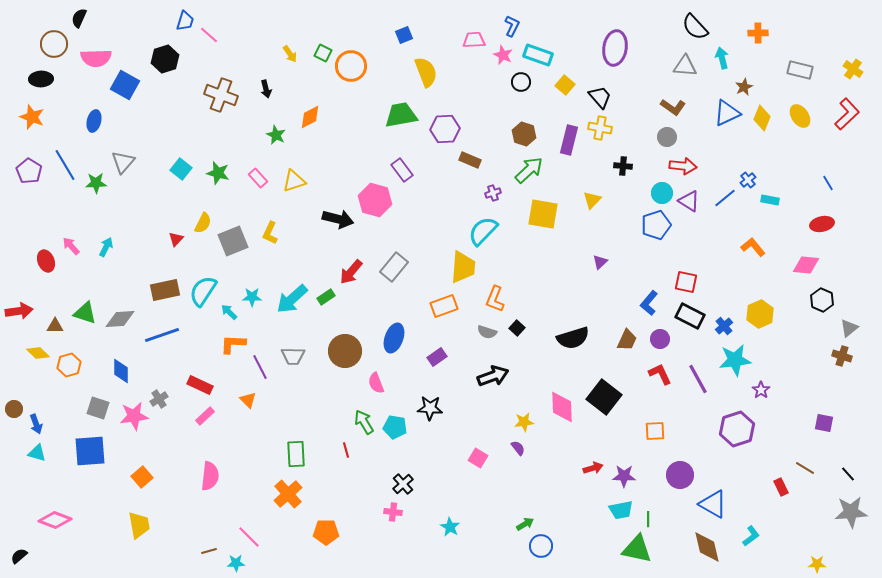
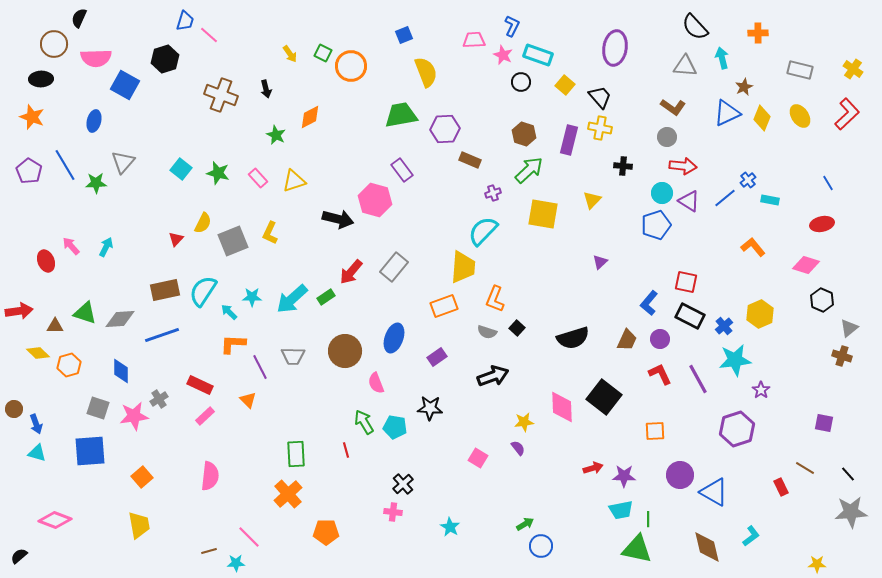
pink diamond at (806, 265): rotated 12 degrees clockwise
blue triangle at (713, 504): moved 1 px right, 12 px up
